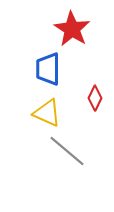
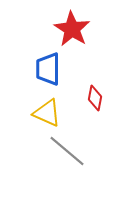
red diamond: rotated 15 degrees counterclockwise
